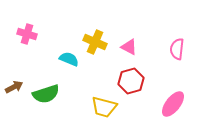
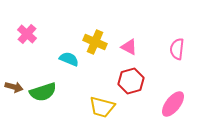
pink cross: rotated 24 degrees clockwise
brown arrow: rotated 42 degrees clockwise
green semicircle: moved 3 px left, 2 px up
yellow trapezoid: moved 2 px left
